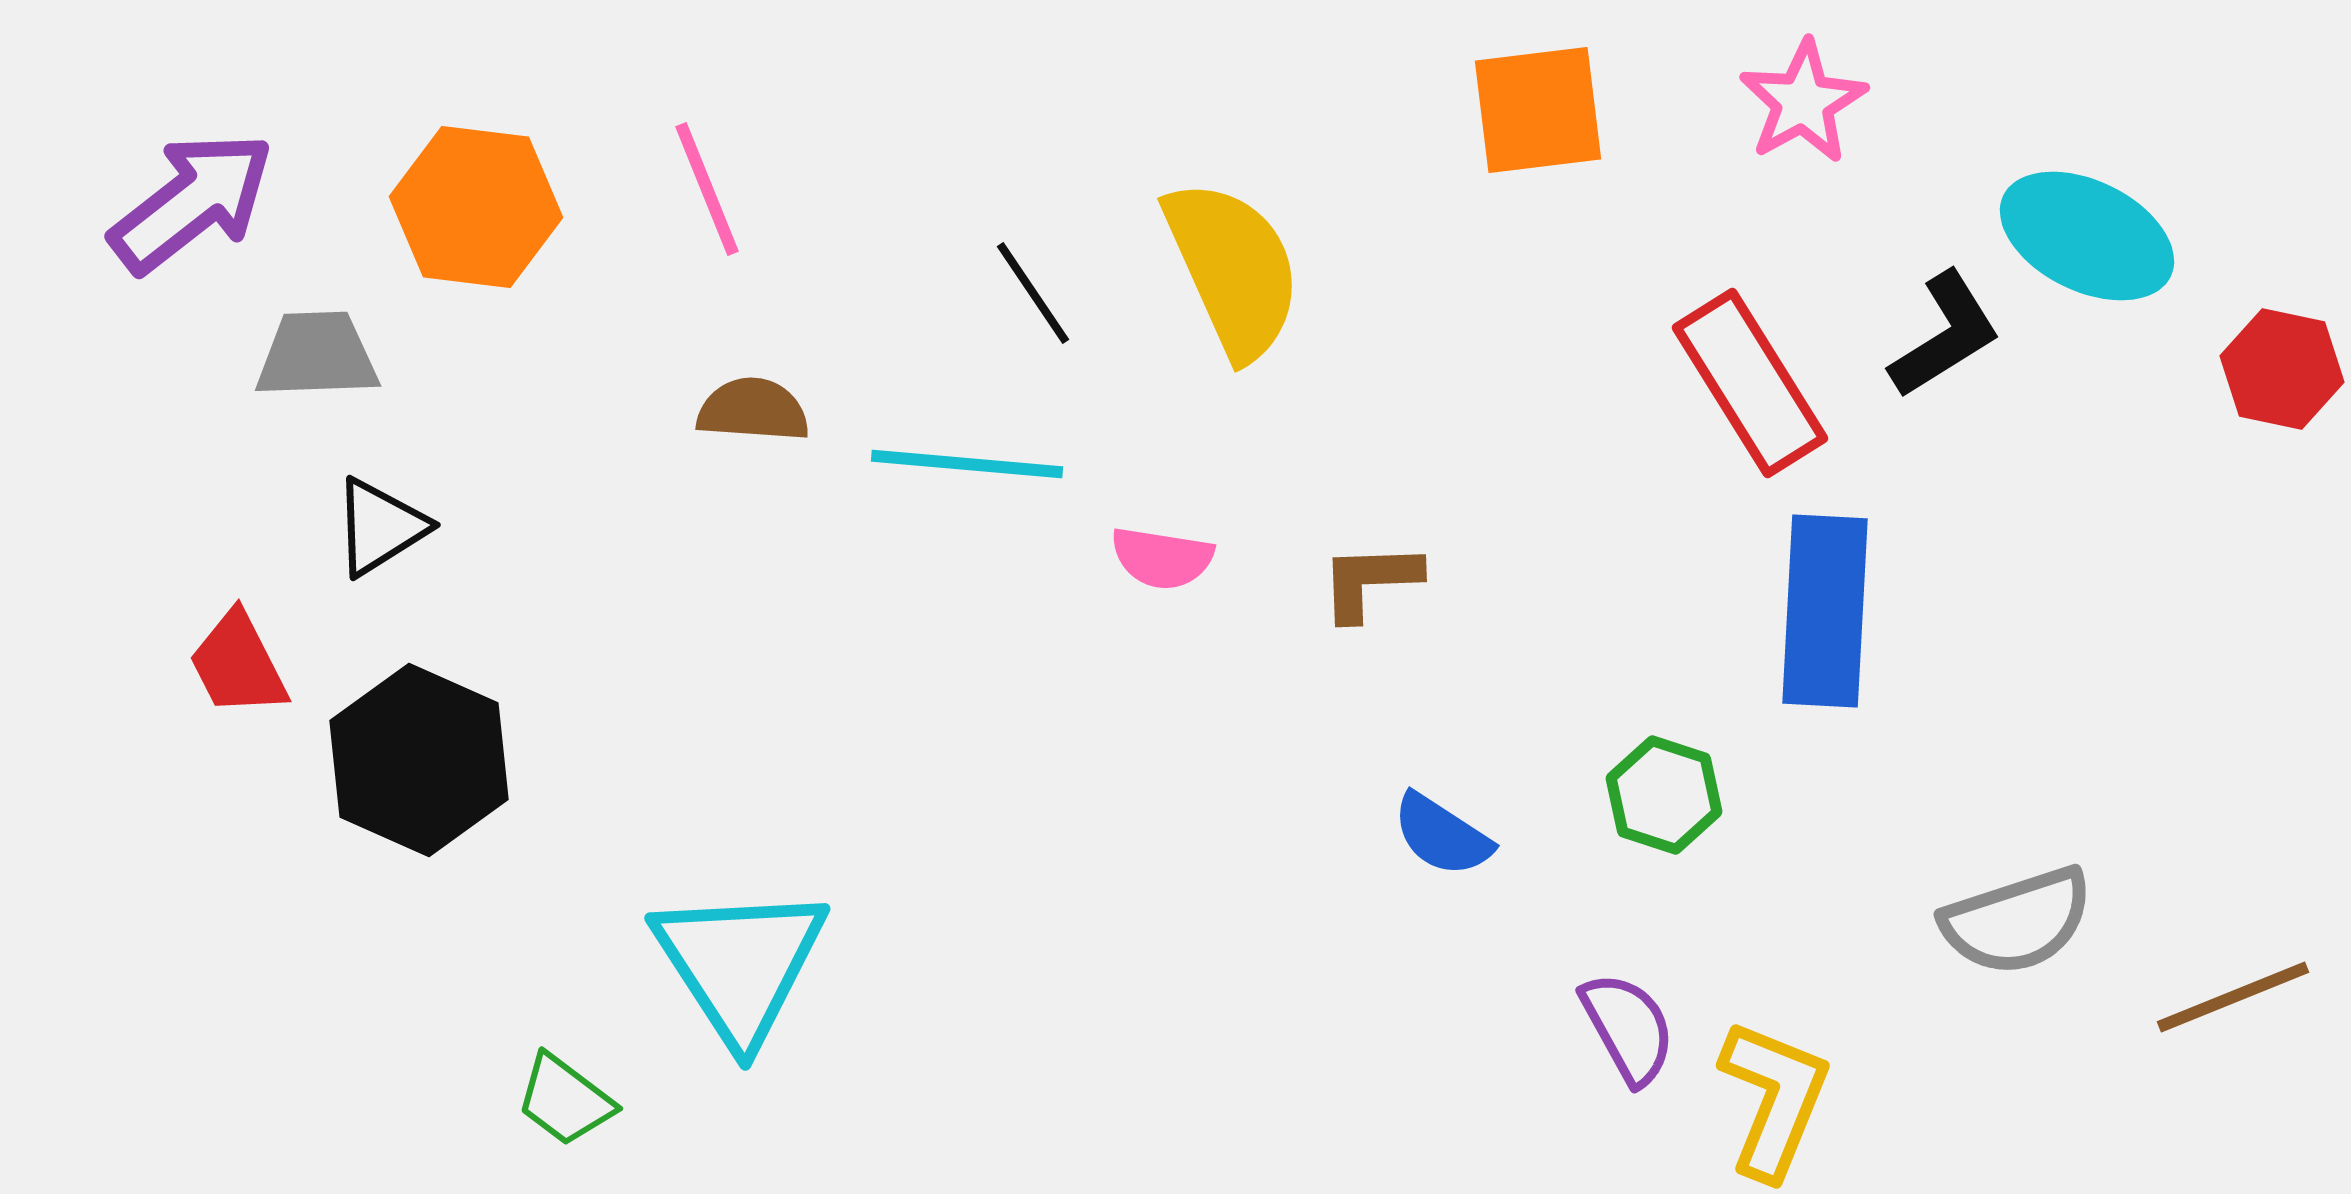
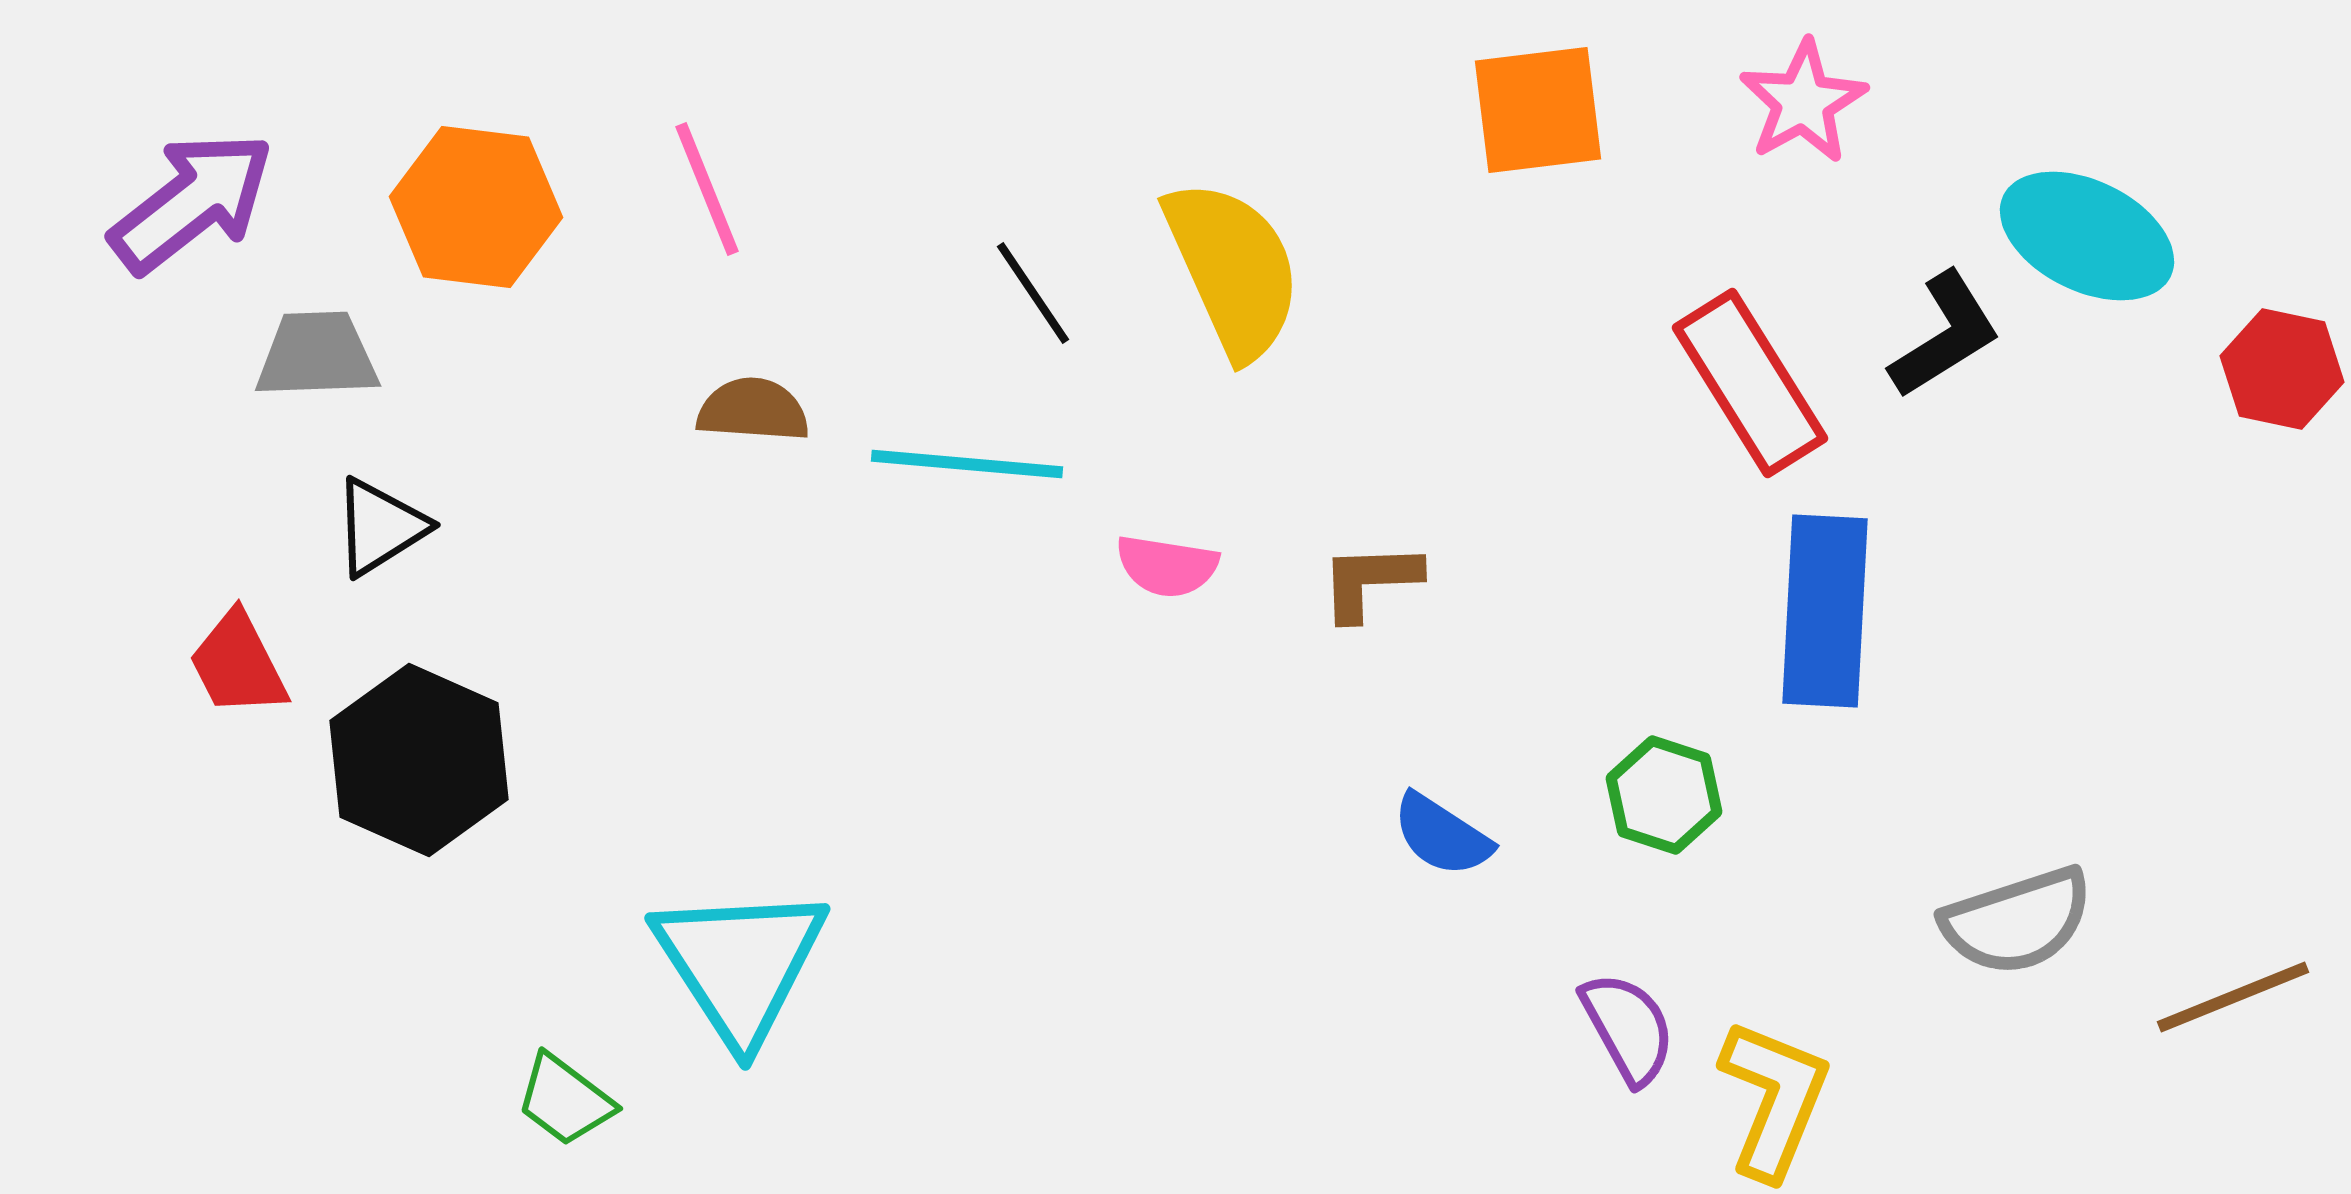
pink semicircle: moved 5 px right, 8 px down
